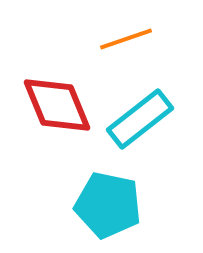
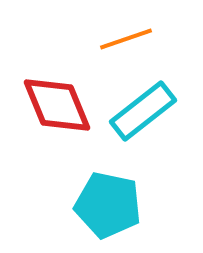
cyan rectangle: moved 3 px right, 8 px up
